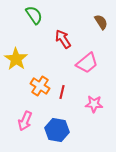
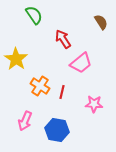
pink trapezoid: moved 6 px left
